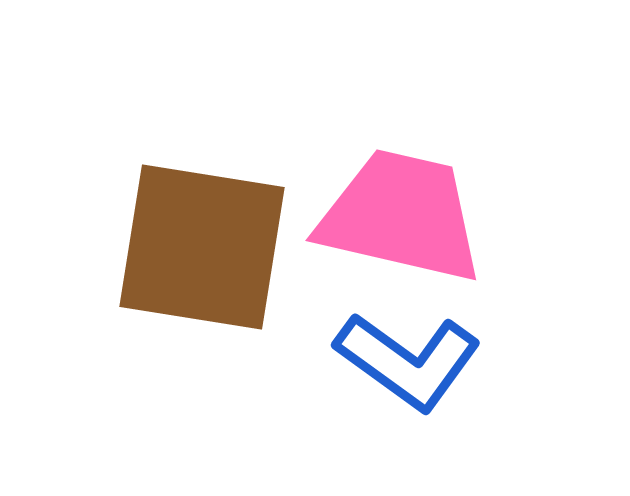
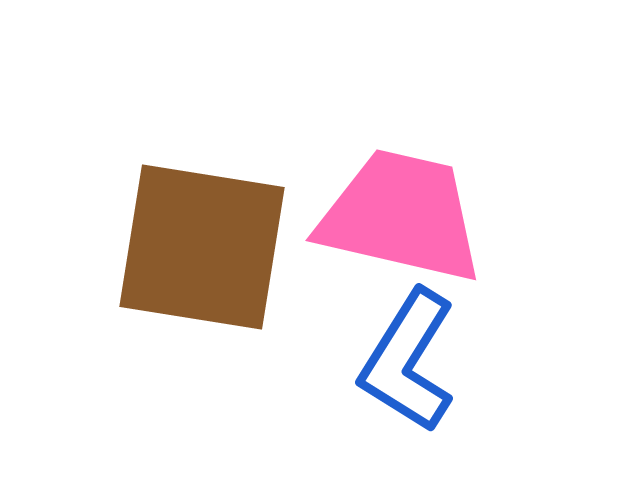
blue L-shape: rotated 86 degrees clockwise
